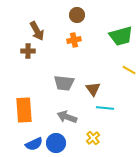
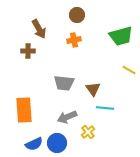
brown arrow: moved 2 px right, 2 px up
gray arrow: rotated 42 degrees counterclockwise
yellow cross: moved 5 px left, 6 px up
blue circle: moved 1 px right
